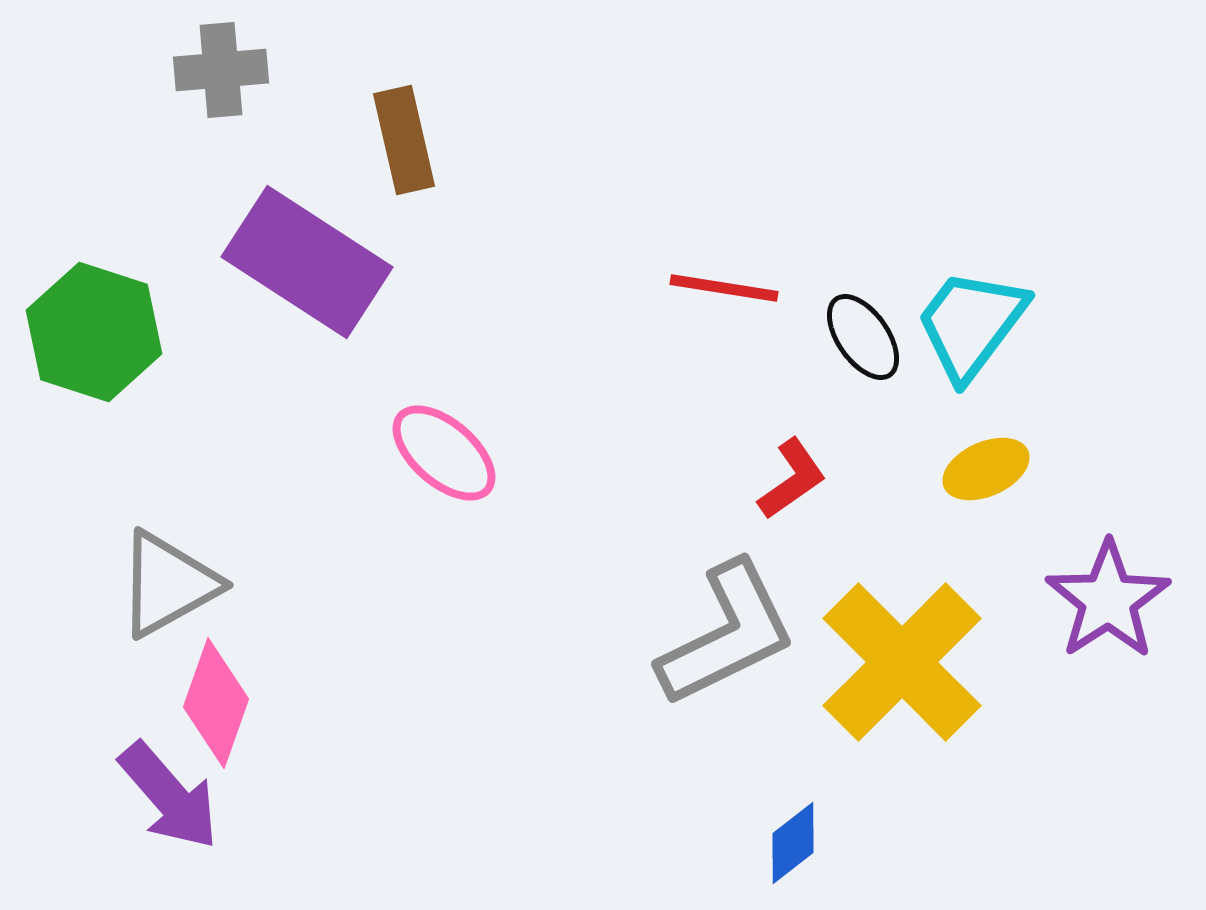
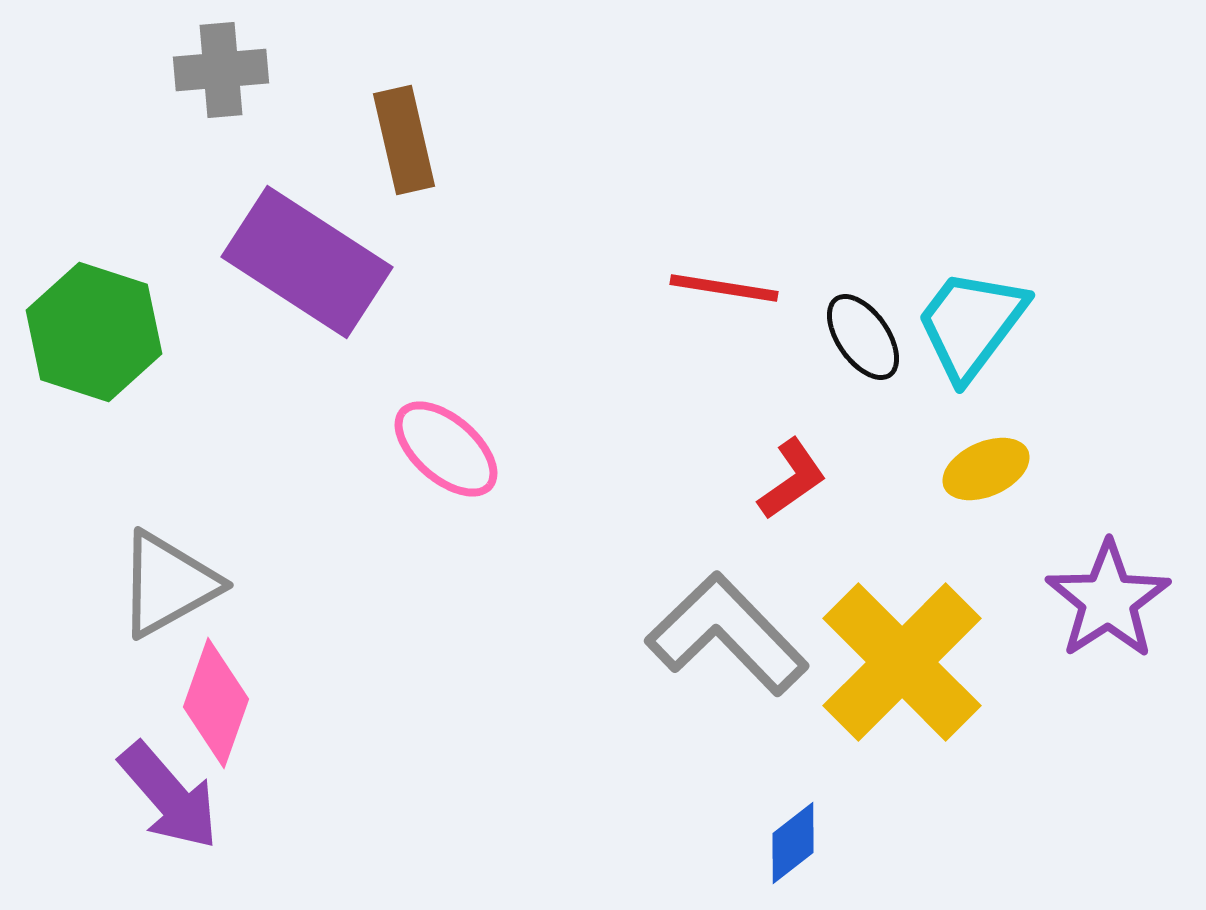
pink ellipse: moved 2 px right, 4 px up
gray L-shape: rotated 108 degrees counterclockwise
